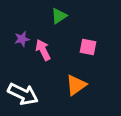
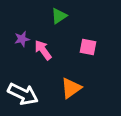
pink arrow: rotated 10 degrees counterclockwise
orange triangle: moved 5 px left, 3 px down
